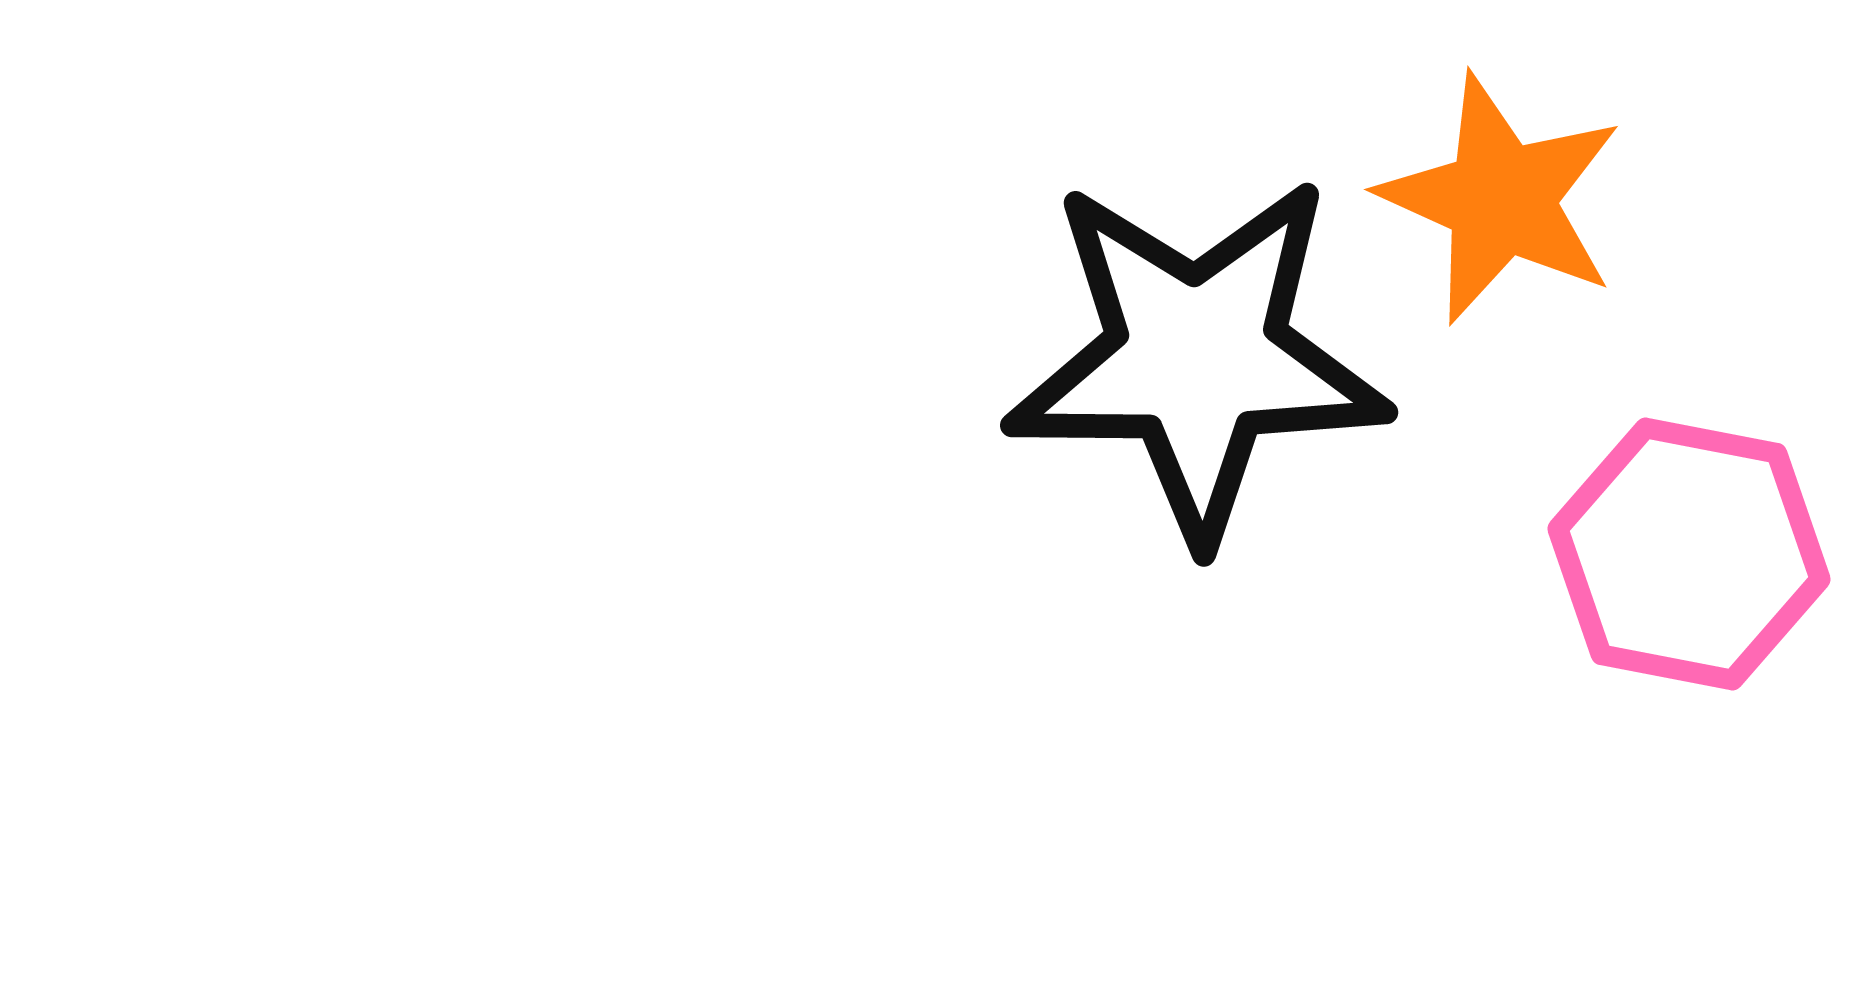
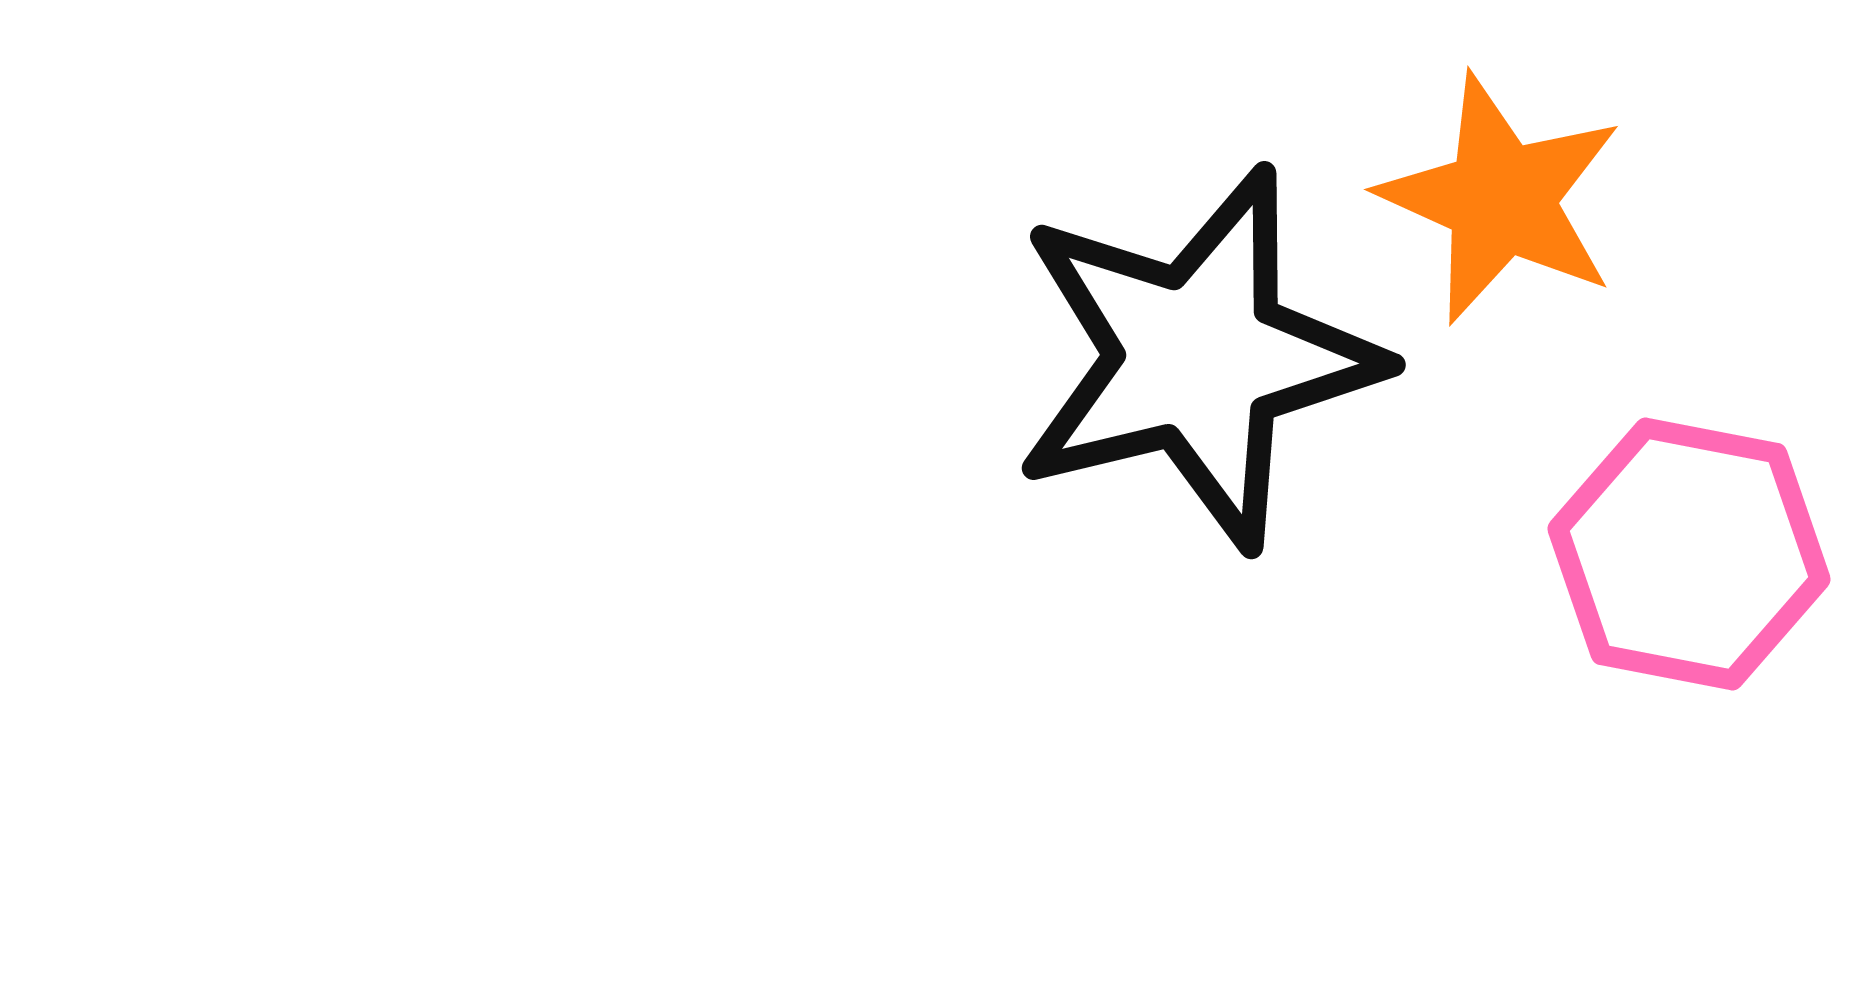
black star: rotated 14 degrees counterclockwise
